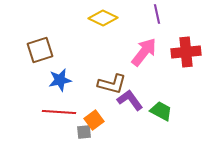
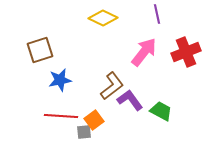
red cross: rotated 16 degrees counterclockwise
brown L-shape: moved 2 px down; rotated 52 degrees counterclockwise
red line: moved 2 px right, 4 px down
